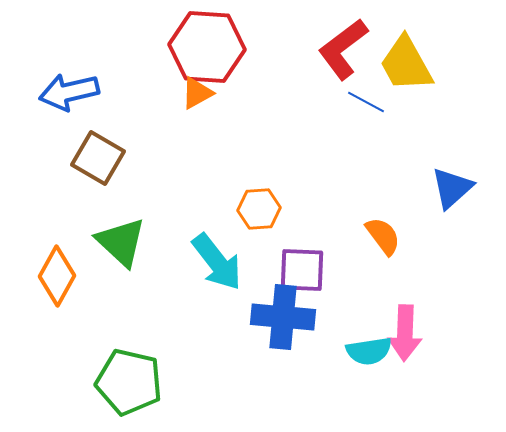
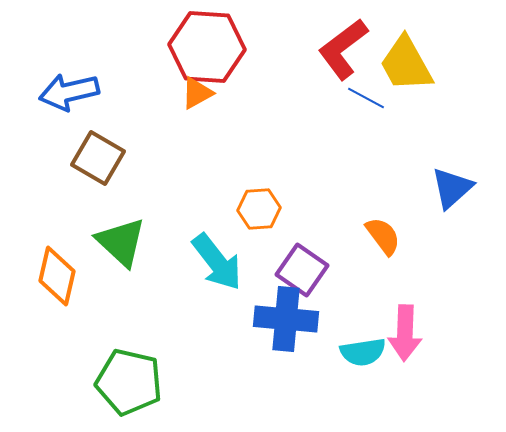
blue line: moved 4 px up
purple square: rotated 33 degrees clockwise
orange diamond: rotated 16 degrees counterclockwise
blue cross: moved 3 px right, 2 px down
cyan semicircle: moved 6 px left, 1 px down
